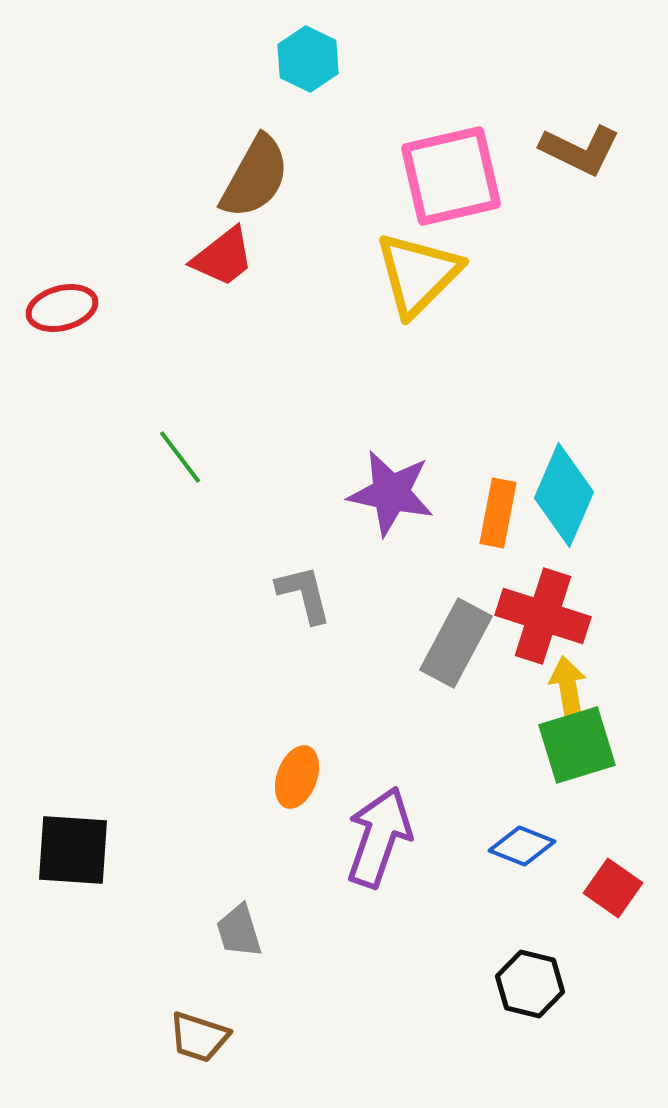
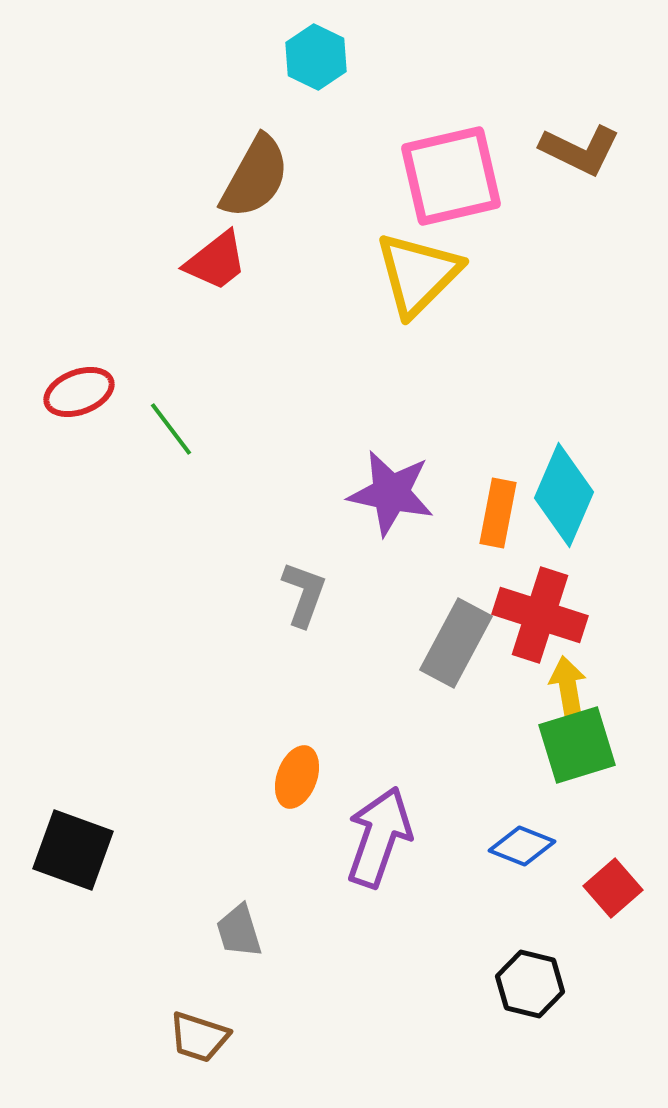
cyan hexagon: moved 8 px right, 2 px up
red trapezoid: moved 7 px left, 4 px down
red ellipse: moved 17 px right, 84 px down; rotated 6 degrees counterclockwise
green line: moved 9 px left, 28 px up
gray L-shape: rotated 34 degrees clockwise
red cross: moved 3 px left, 1 px up
black square: rotated 16 degrees clockwise
red square: rotated 14 degrees clockwise
